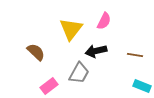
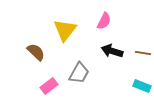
yellow triangle: moved 6 px left, 1 px down
black arrow: moved 16 px right; rotated 30 degrees clockwise
brown line: moved 8 px right, 2 px up
